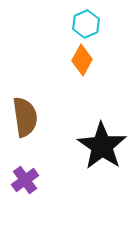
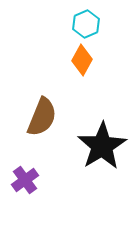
brown semicircle: moved 17 px right; rotated 30 degrees clockwise
black star: rotated 6 degrees clockwise
